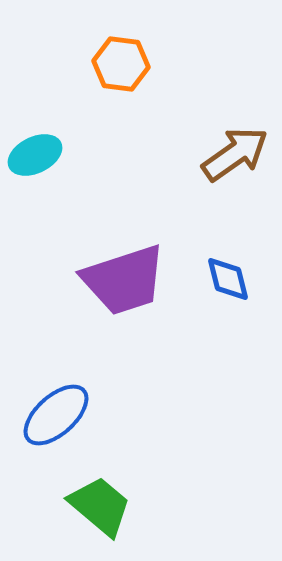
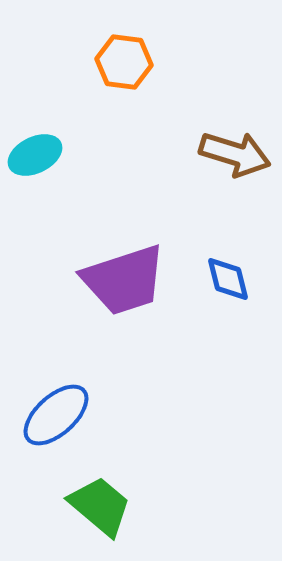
orange hexagon: moved 3 px right, 2 px up
brown arrow: rotated 52 degrees clockwise
